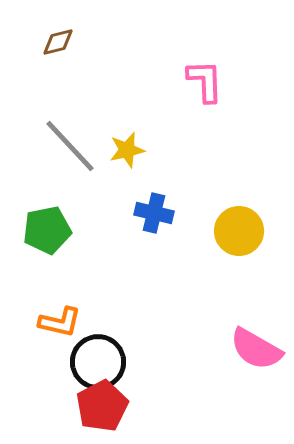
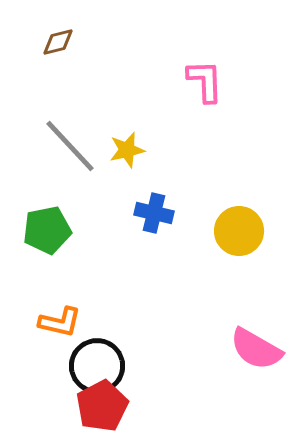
black circle: moved 1 px left, 4 px down
